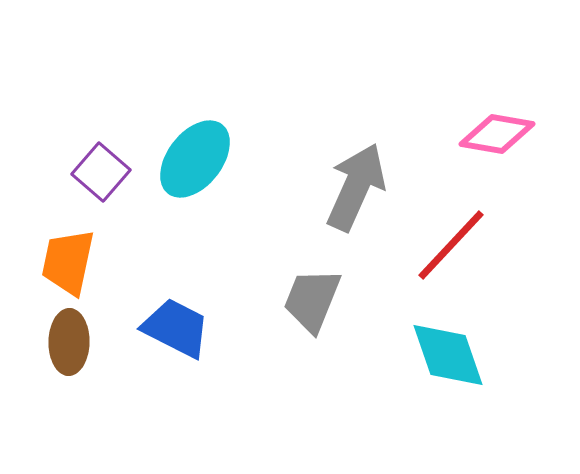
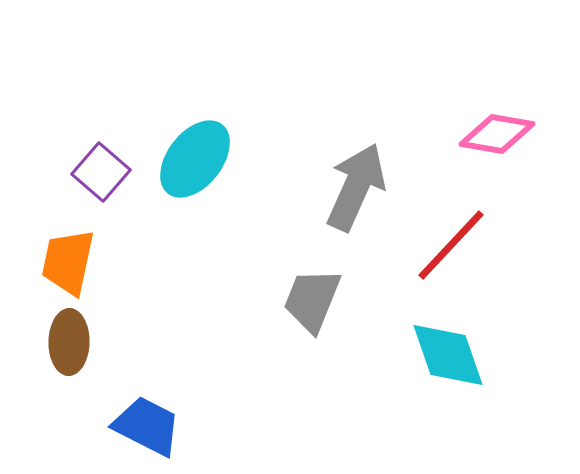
blue trapezoid: moved 29 px left, 98 px down
